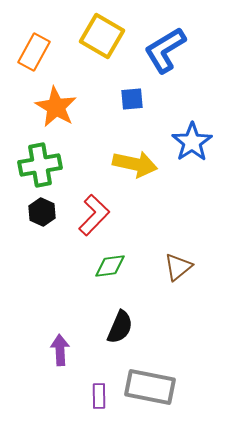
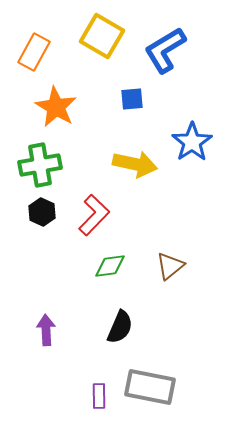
brown triangle: moved 8 px left, 1 px up
purple arrow: moved 14 px left, 20 px up
